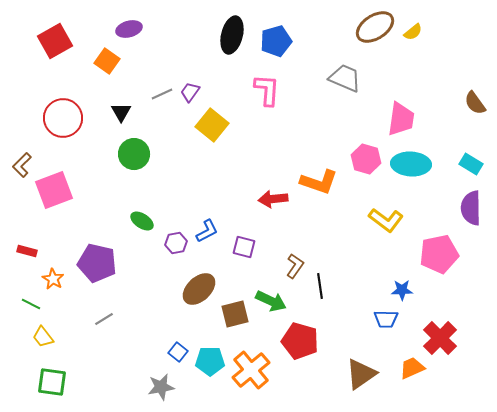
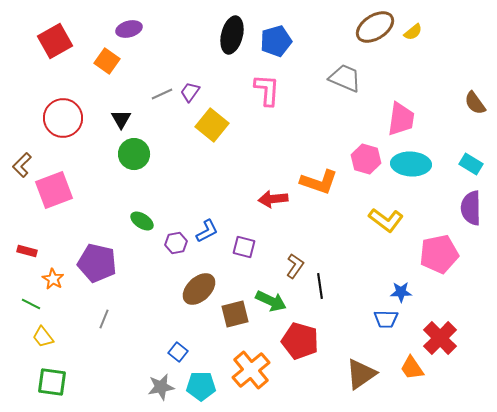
black triangle at (121, 112): moved 7 px down
blue star at (402, 290): moved 1 px left, 2 px down
gray line at (104, 319): rotated 36 degrees counterclockwise
cyan pentagon at (210, 361): moved 9 px left, 25 px down
orange trapezoid at (412, 368): rotated 100 degrees counterclockwise
